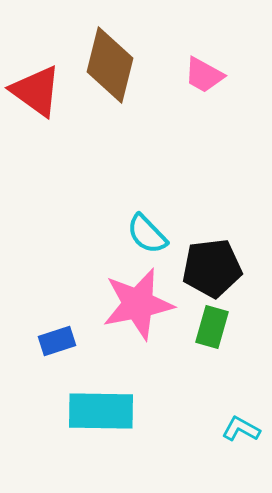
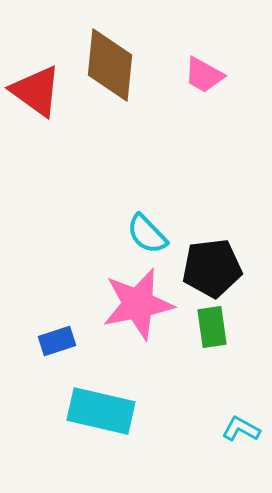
brown diamond: rotated 8 degrees counterclockwise
green rectangle: rotated 24 degrees counterclockwise
cyan rectangle: rotated 12 degrees clockwise
